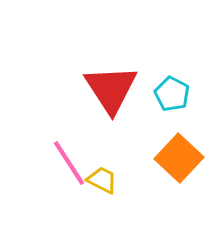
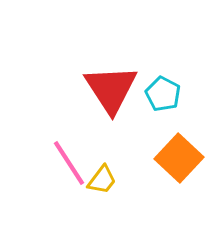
cyan pentagon: moved 9 px left
yellow trapezoid: rotated 100 degrees clockwise
